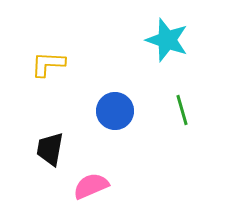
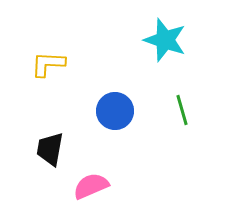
cyan star: moved 2 px left
